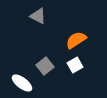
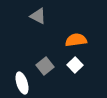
orange semicircle: rotated 25 degrees clockwise
white square: rotated 14 degrees counterclockwise
white ellipse: rotated 35 degrees clockwise
